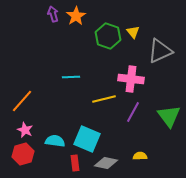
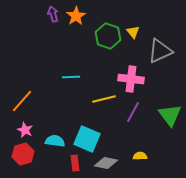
green triangle: moved 1 px right, 1 px up
